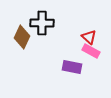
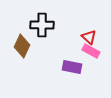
black cross: moved 2 px down
brown diamond: moved 9 px down
